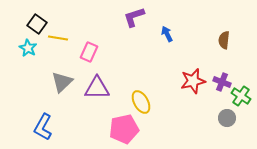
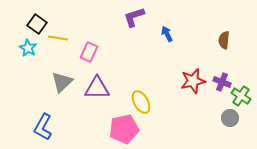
gray circle: moved 3 px right
